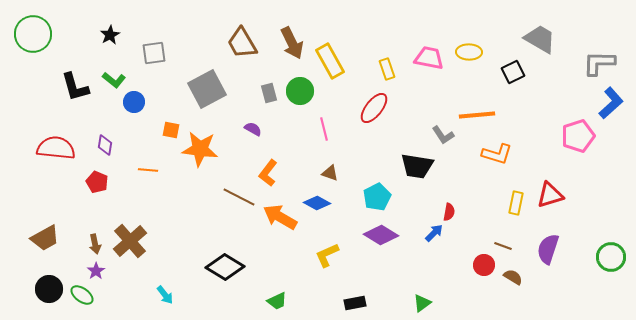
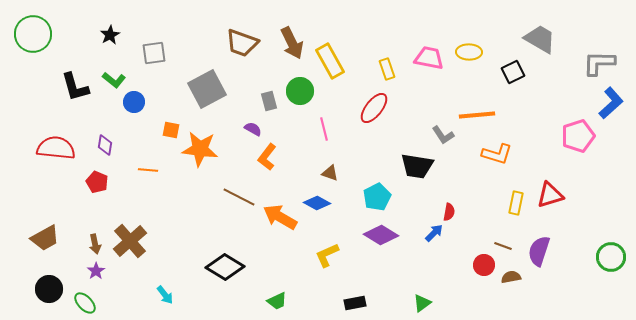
brown trapezoid at (242, 43): rotated 40 degrees counterclockwise
gray rectangle at (269, 93): moved 8 px down
orange L-shape at (268, 173): moved 1 px left, 16 px up
purple semicircle at (548, 249): moved 9 px left, 2 px down
brown semicircle at (513, 277): moved 2 px left; rotated 42 degrees counterclockwise
green ellipse at (82, 295): moved 3 px right, 8 px down; rotated 10 degrees clockwise
